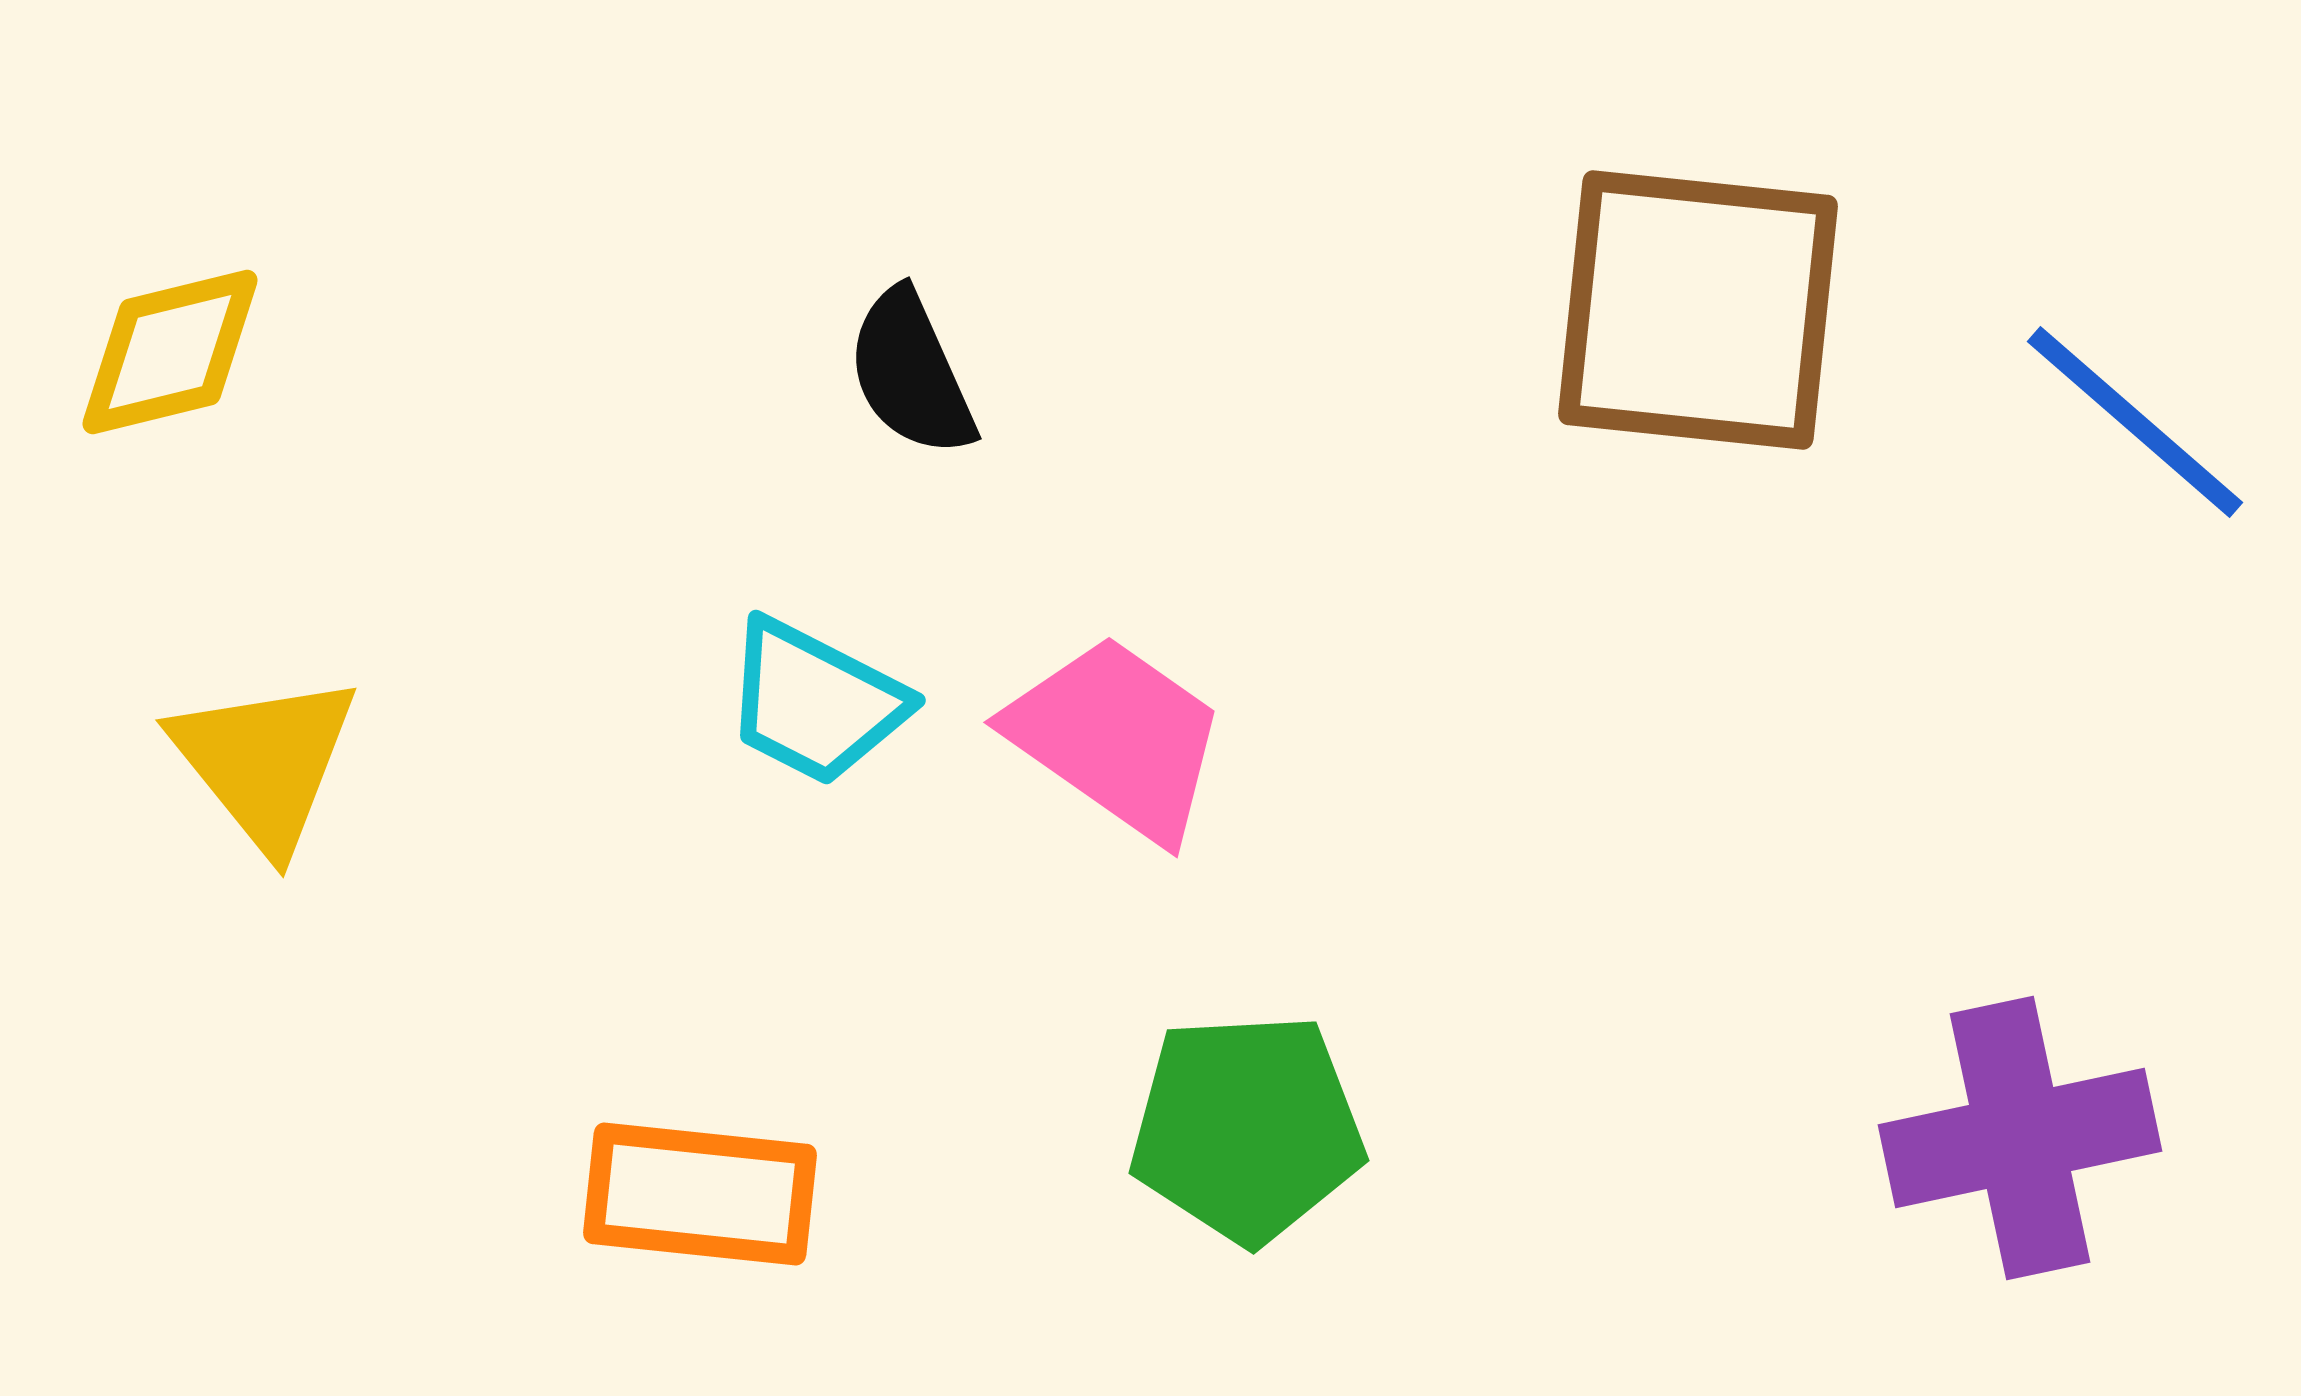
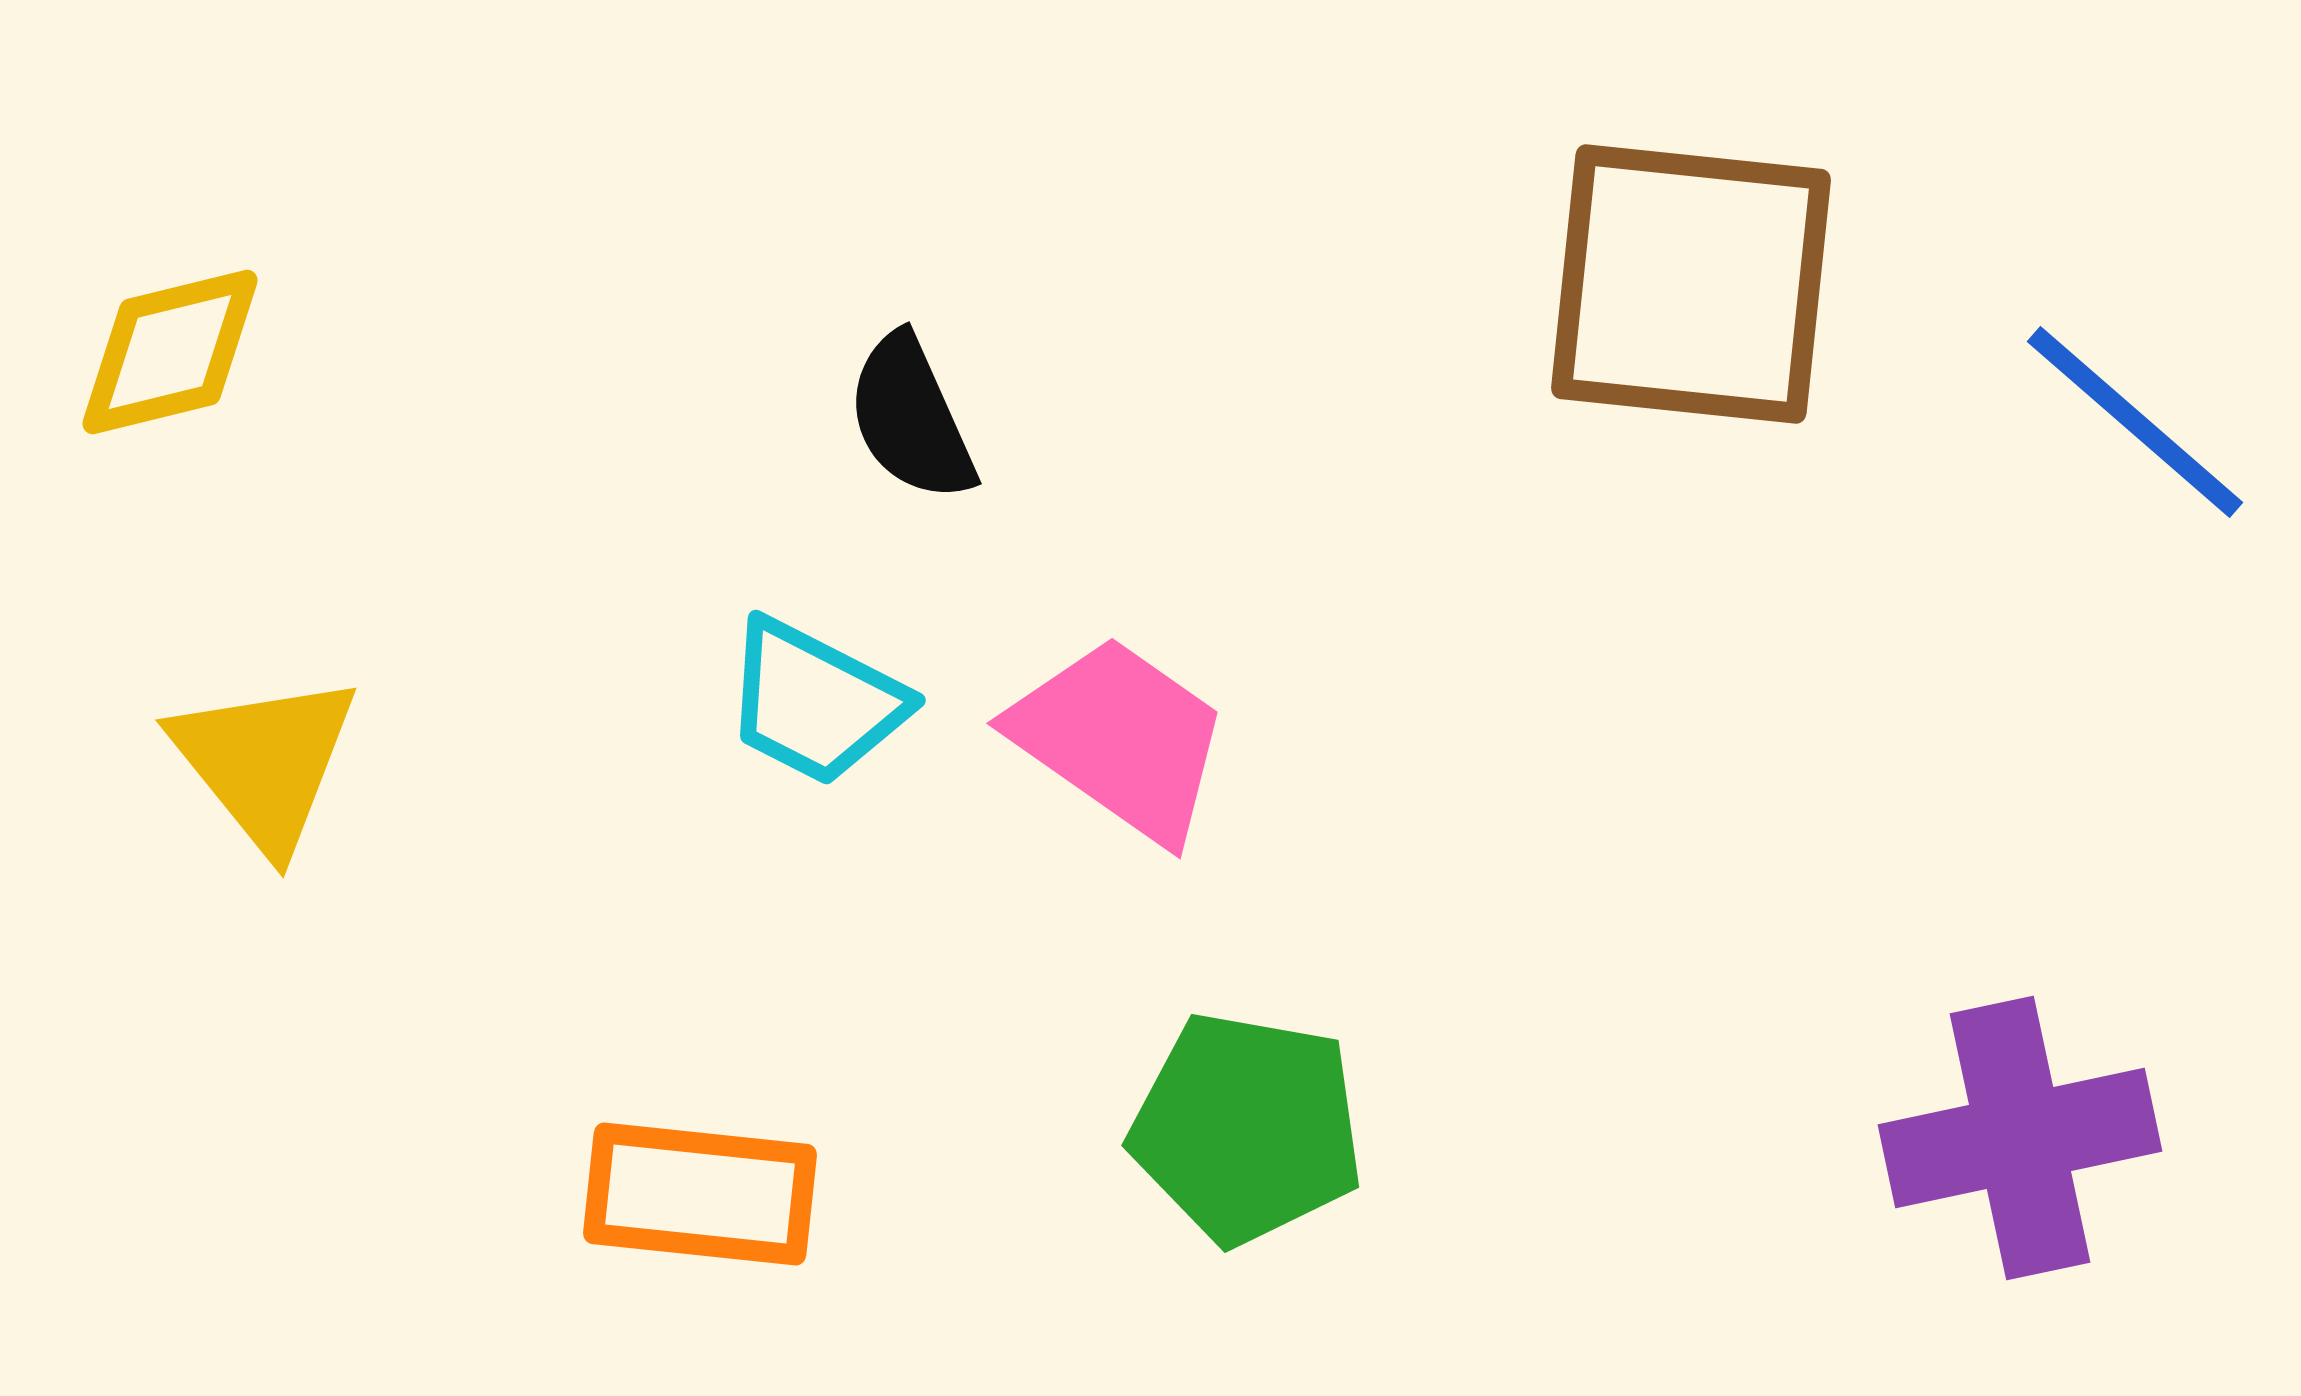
brown square: moved 7 px left, 26 px up
black semicircle: moved 45 px down
pink trapezoid: moved 3 px right, 1 px down
green pentagon: rotated 13 degrees clockwise
